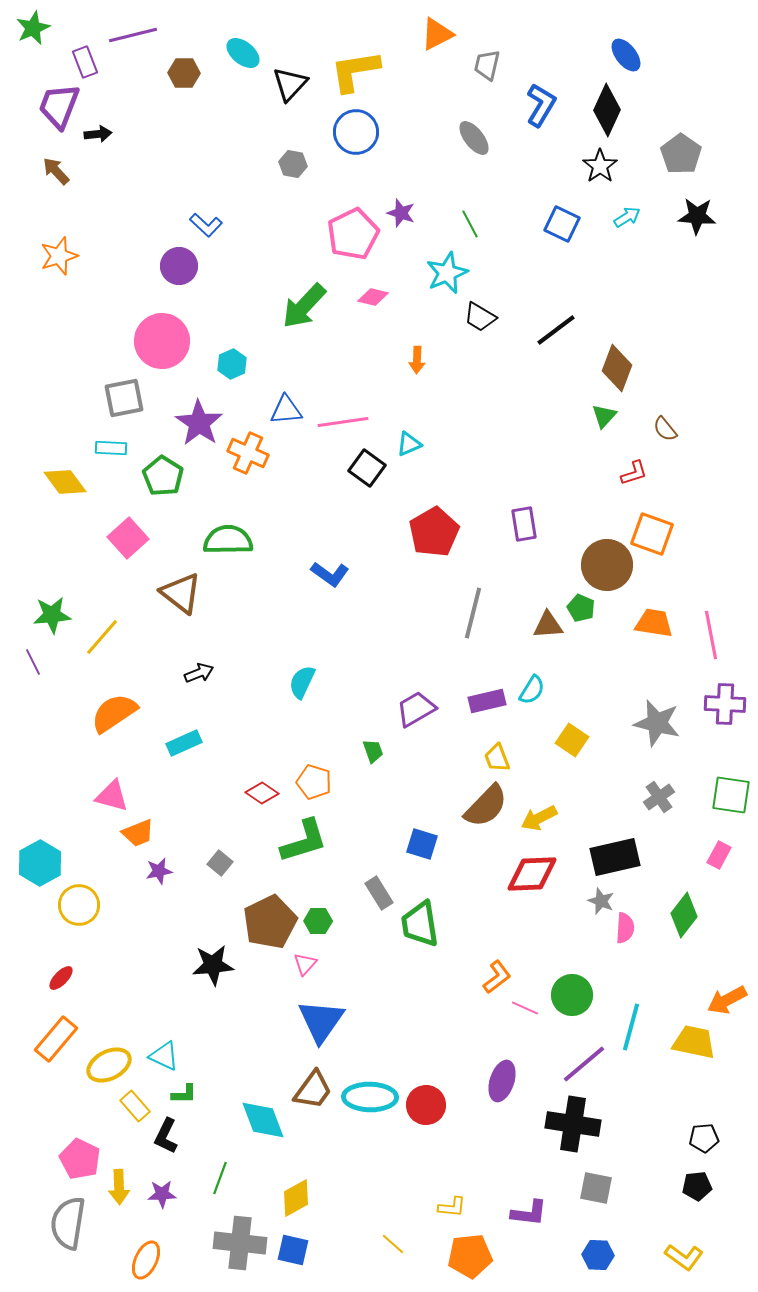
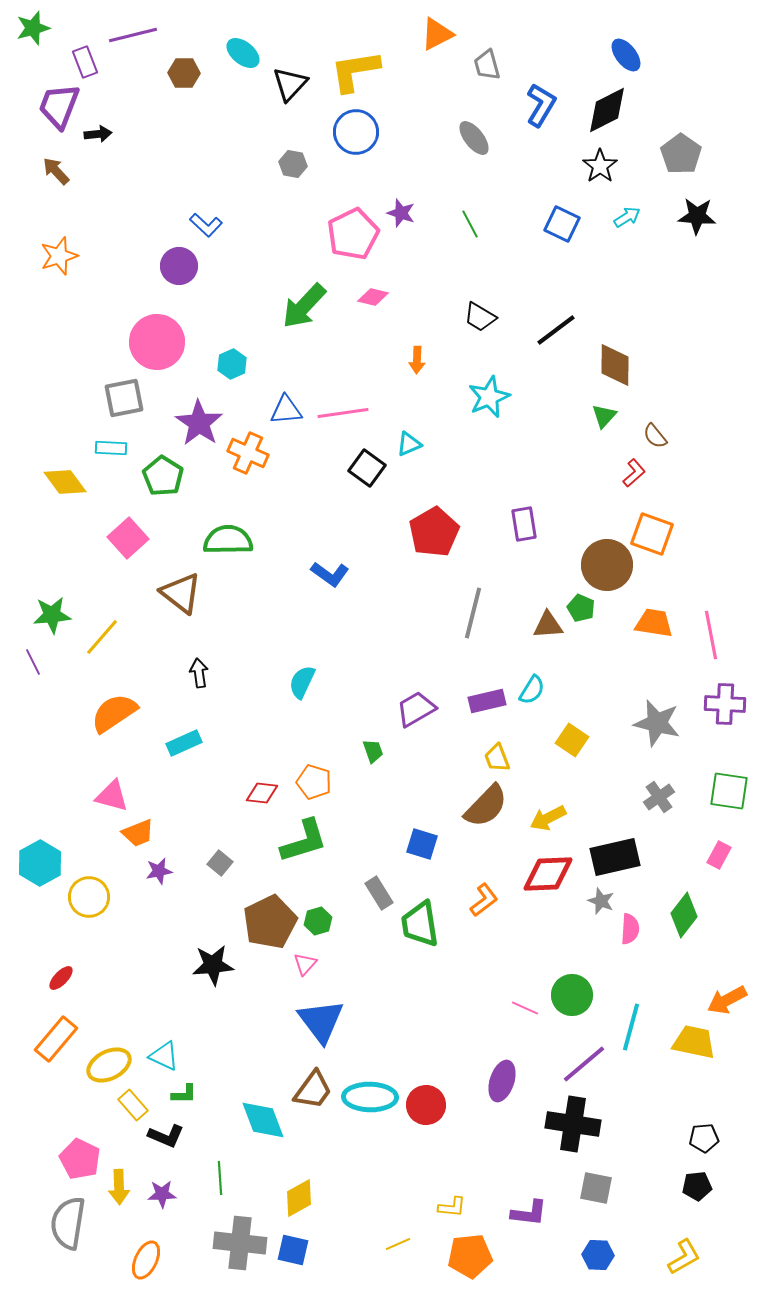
green star at (33, 28): rotated 8 degrees clockwise
gray trapezoid at (487, 65): rotated 28 degrees counterclockwise
black diamond at (607, 110): rotated 39 degrees clockwise
cyan star at (447, 273): moved 42 px right, 124 px down
pink circle at (162, 341): moved 5 px left, 1 px down
brown diamond at (617, 368): moved 2 px left, 3 px up; rotated 21 degrees counterclockwise
pink line at (343, 422): moved 9 px up
brown semicircle at (665, 429): moved 10 px left, 7 px down
red L-shape at (634, 473): rotated 24 degrees counterclockwise
black arrow at (199, 673): rotated 76 degrees counterclockwise
red diamond at (262, 793): rotated 28 degrees counterclockwise
green square at (731, 795): moved 2 px left, 4 px up
yellow arrow at (539, 818): moved 9 px right
red diamond at (532, 874): moved 16 px right
yellow circle at (79, 905): moved 10 px right, 8 px up
green hexagon at (318, 921): rotated 16 degrees counterclockwise
pink semicircle at (625, 928): moved 5 px right, 1 px down
orange L-shape at (497, 977): moved 13 px left, 77 px up
blue triangle at (321, 1021): rotated 12 degrees counterclockwise
yellow rectangle at (135, 1106): moved 2 px left, 1 px up
black L-shape at (166, 1136): rotated 93 degrees counterclockwise
green line at (220, 1178): rotated 24 degrees counterclockwise
yellow diamond at (296, 1198): moved 3 px right
yellow line at (393, 1244): moved 5 px right; rotated 65 degrees counterclockwise
yellow L-shape at (684, 1257): rotated 66 degrees counterclockwise
